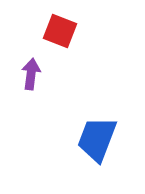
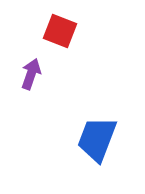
purple arrow: rotated 12 degrees clockwise
